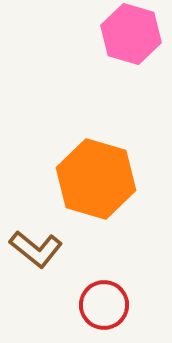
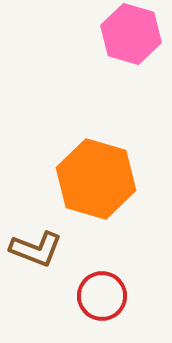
brown L-shape: rotated 18 degrees counterclockwise
red circle: moved 2 px left, 9 px up
